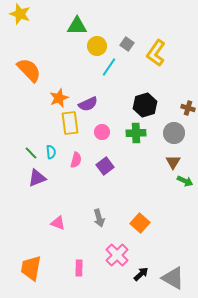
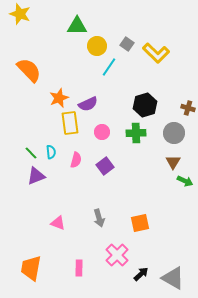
yellow L-shape: rotated 80 degrees counterclockwise
purple triangle: moved 1 px left, 2 px up
orange square: rotated 36 degrees clockwise
